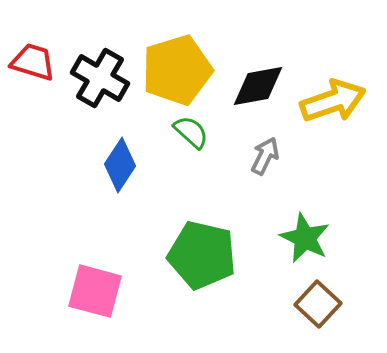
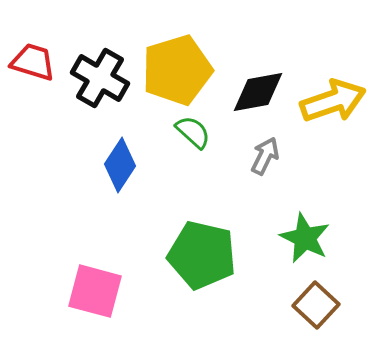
black diamond: moved 6 px down
green semicircle: moved 2 px right
brown square: moved 2 px left, 1 px down
